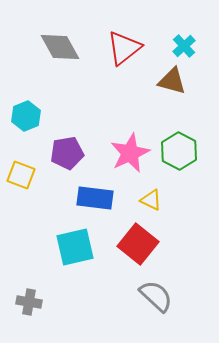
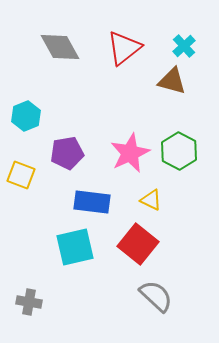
blue rectangle: moved 3 px left, 4 px down
